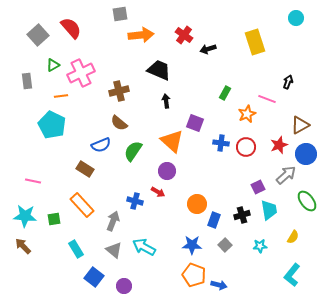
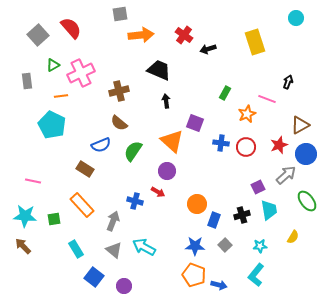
blue star at (192, 245): moved 3 px right, 1 px down
cyan L-shape at (292, 275): moved 36 px left
